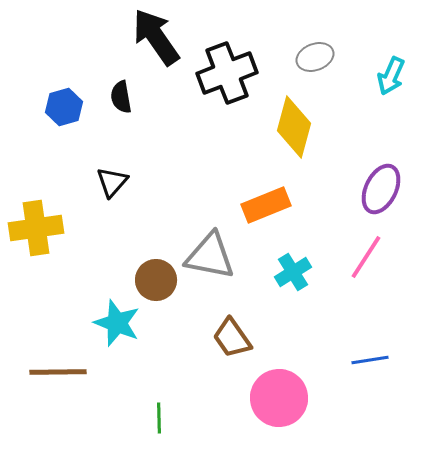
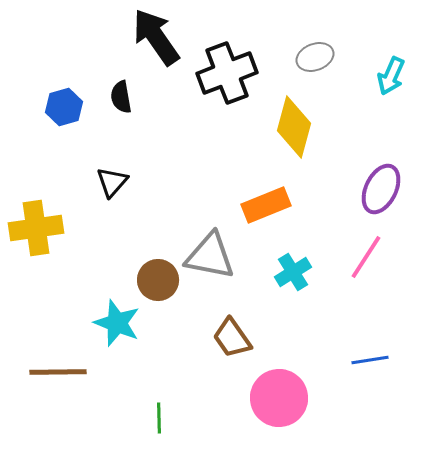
brown circle: moved 2 px right
